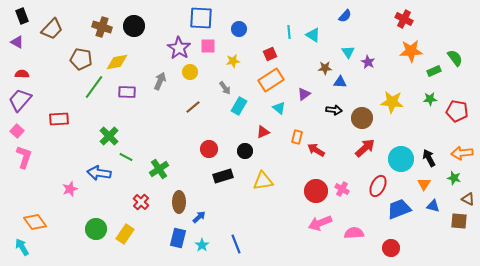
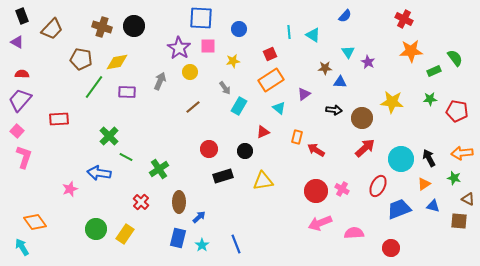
orange triangle at (424, 184): rotated 24 degrees clockwise
